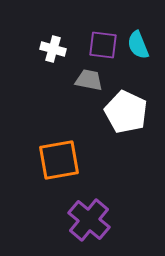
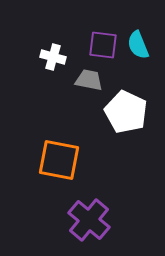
white cross: moved 8 px down
orange square: rotated 21 degrees clockwise
